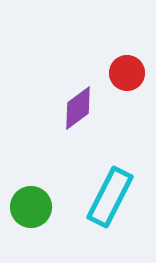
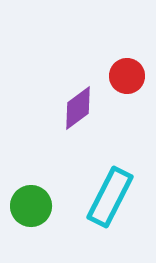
red circle: moved 3 px down
green circle: moved 1 px up
